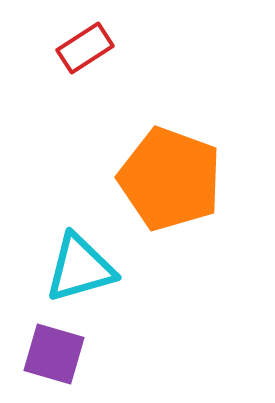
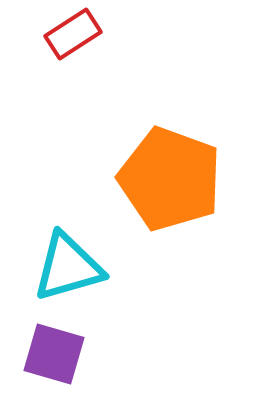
red rectangle: moved 12 px left, 14 px up
cyan triangle: moved 12 px left, 1 px up
